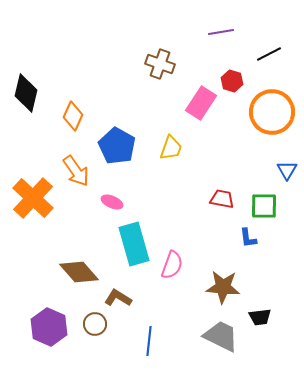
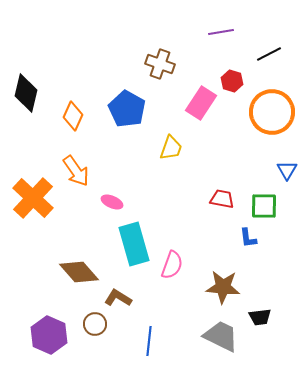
blue pentagon: moved 10 px right, 37 px up
purple hexagon: moved 8 px down
